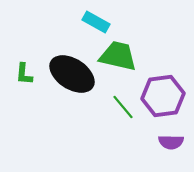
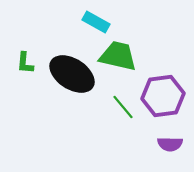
green L-shape: moved 1 px right, 11 px up
purple semicircle: moved 1 px left, 2 px down
